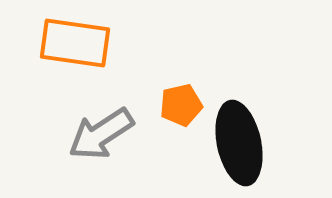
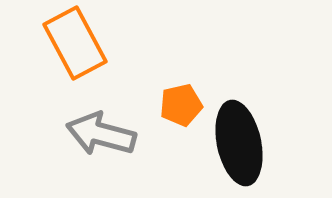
orange rectangle: rotated 54 degrees clockwise
gray arrow: rotated 48 degrees clockwise
